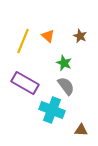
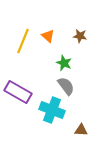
brown star: rotated 16 degrees counterclockwise
purple rectangle: moved 7 px left, 9 px down
